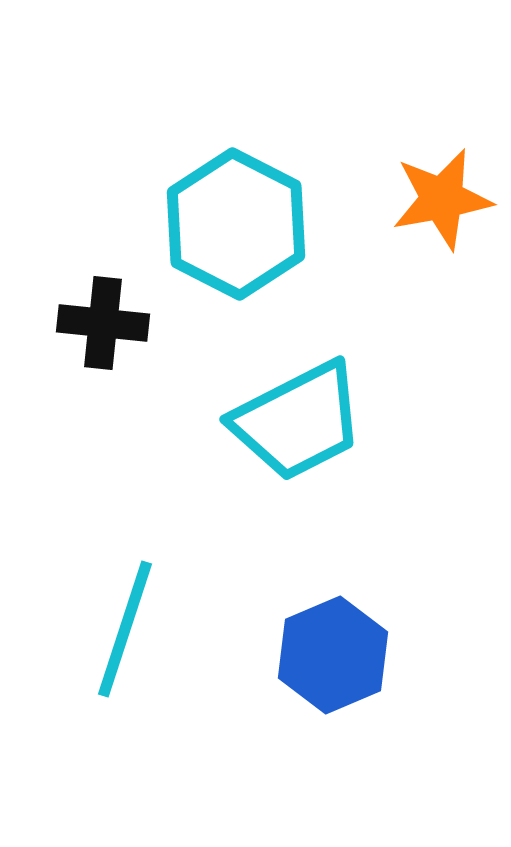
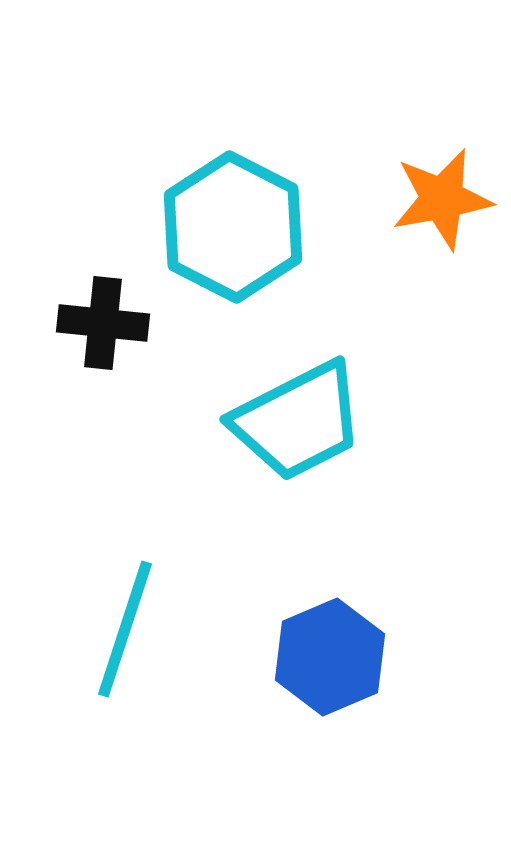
cyan hexagon: moved 3 px left, 3 px down
blue hexagon: moved 3 px left, 2 px down
